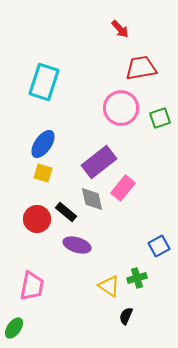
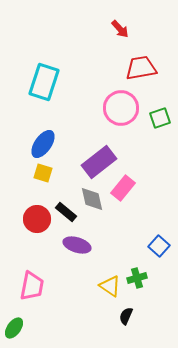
blue square: rotated 20 degrees counterclockwise
yellow triangle: moved 1 px right
